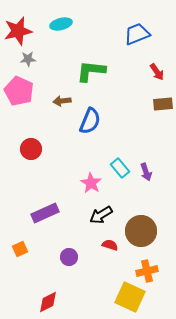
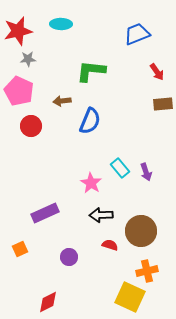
cyan ellipse: rotated 15 degrees clockwise
red circle: moved 23 px up
black arrow: rotated 30 degrees clockwise
